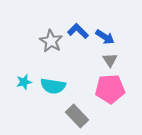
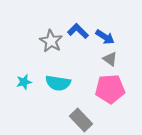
gray triangle: moved 1 px up; rotated 21 degrees counterclockwise
cyan semicircle: moved 5 px right, 3 px up
gray rectangle: moved 4 px right, 4 px down
